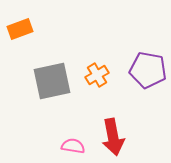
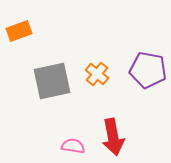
orange rectangle: moved 1 px left, 2 px down
orange cross: moved 1 px up; rotated 20 degrees counterclockwise
